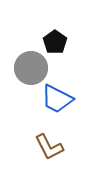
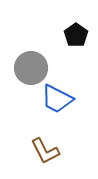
black pentagon: moved 21 px right, 7 px up
brown L-shape: moved 4 px left, 4 px down
